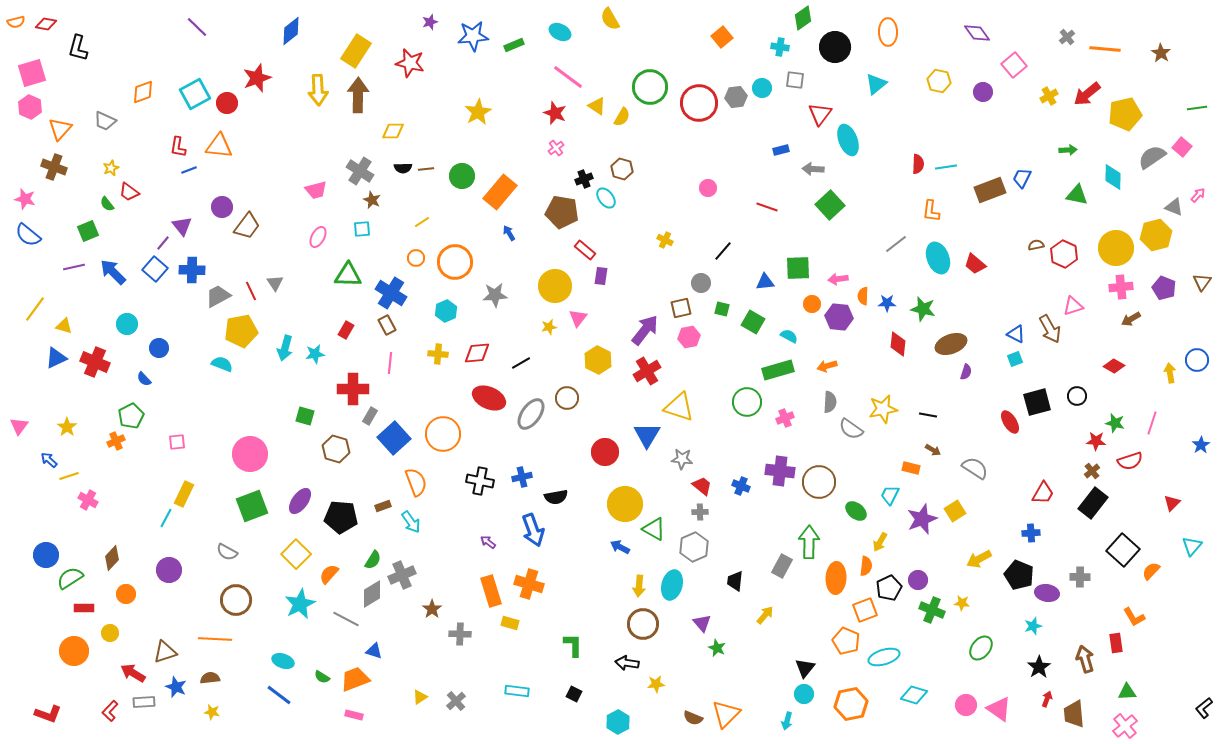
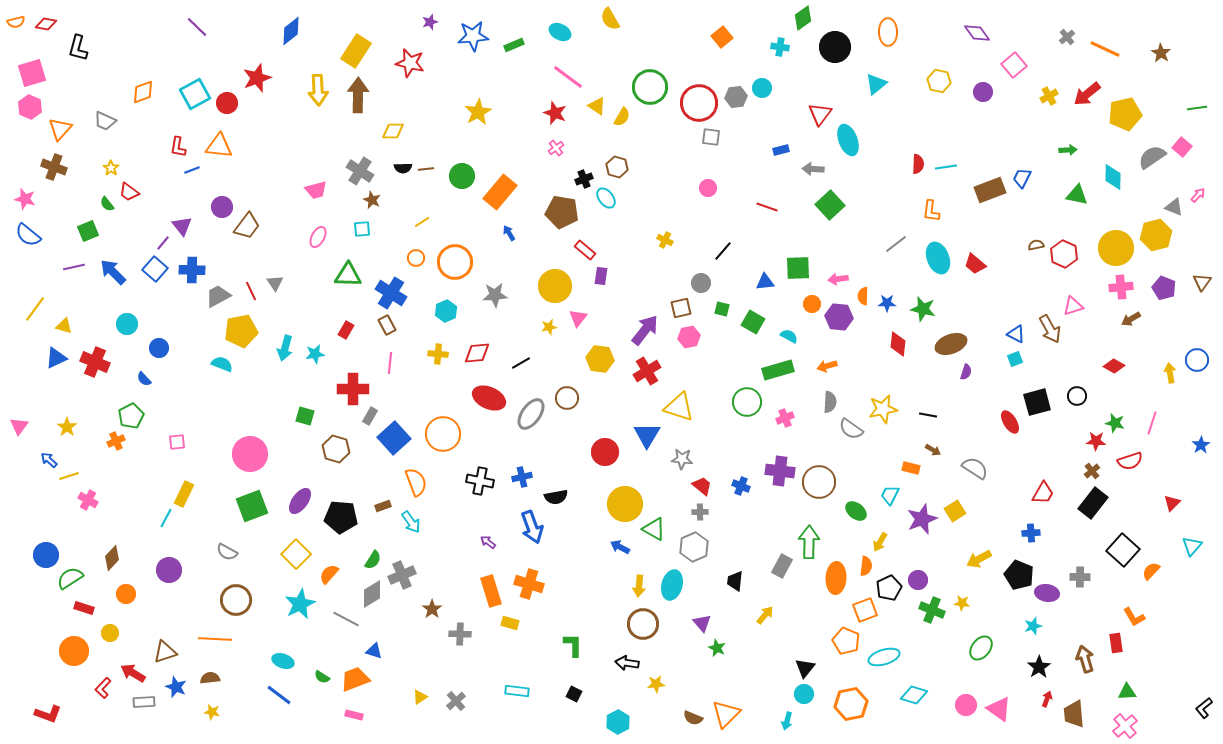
orange line at (1105, 49): rotated 20 degrees clockwise
gray square at (795, 80): moved 84 px left, 57 px down
yellow star at (111, 168): rotated 14 degrees counterclockwise
brown hexagon at (622, 169): moved 5 px left, 2 px up
blue line at (189, 170): moved 3 px right
yellow hexagon at (598, 360): moved 2 px right, 1 px up; rotated 20 degrees counterclockwise
blue arrow at (533, 530): moved 1 px left, 3 px up
red rectangle at (84, 608): rotated 18 degrees clockwise
red L-shape at (110, 711): moved 7 px left, 23 px up
